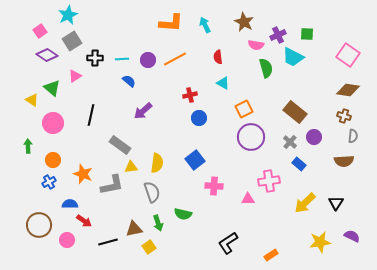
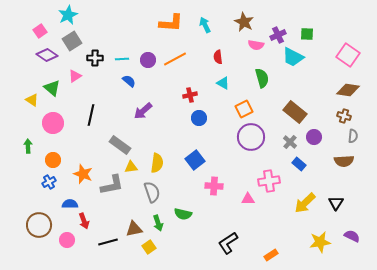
green semicircle at (266, 68): moved 4 px left, 10 px down
red arrow at (84, 221): rotated 35 degrees clockwise
